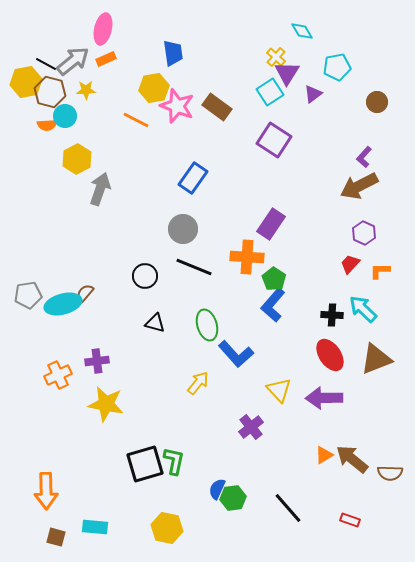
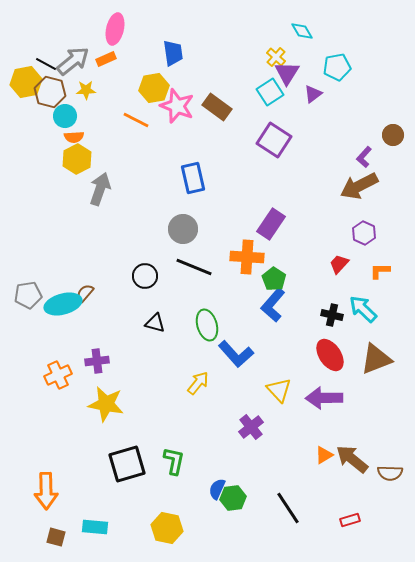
pink ellipse at (103, 29): moved 12 px right
brown circle at (377, 102): moved 16 px right, 33 px down
orange semicircle at (47, 125): moved 27 px right, 12 px down
blue rectangle at (193, 178): rotated 48 degrees counterclockwise
red trapezoid at (350, 264): moved 11 px left
black cross at (332, 315): rotated 10 degrees clockwise
black square at (145, 464): moved 18 px left
black line at (288, 508): rotated 8 degrees clockwise
red rectangle at (350, 520): rotated 36 degrees counterclockwise
